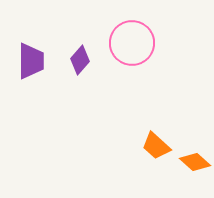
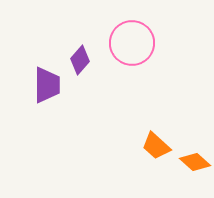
purple trapezoid: moved 16 px right, 24 px down
